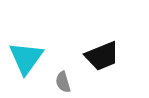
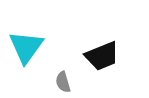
cyan triangle: moved 11 px up
